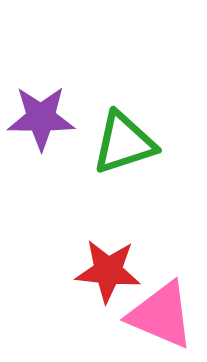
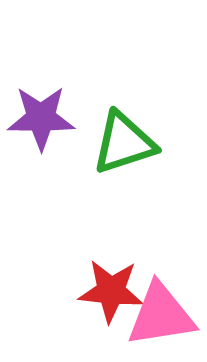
red star: moved 3 px right, 20 px down
pink triangle: rotated 32 degrees counterclockwise
